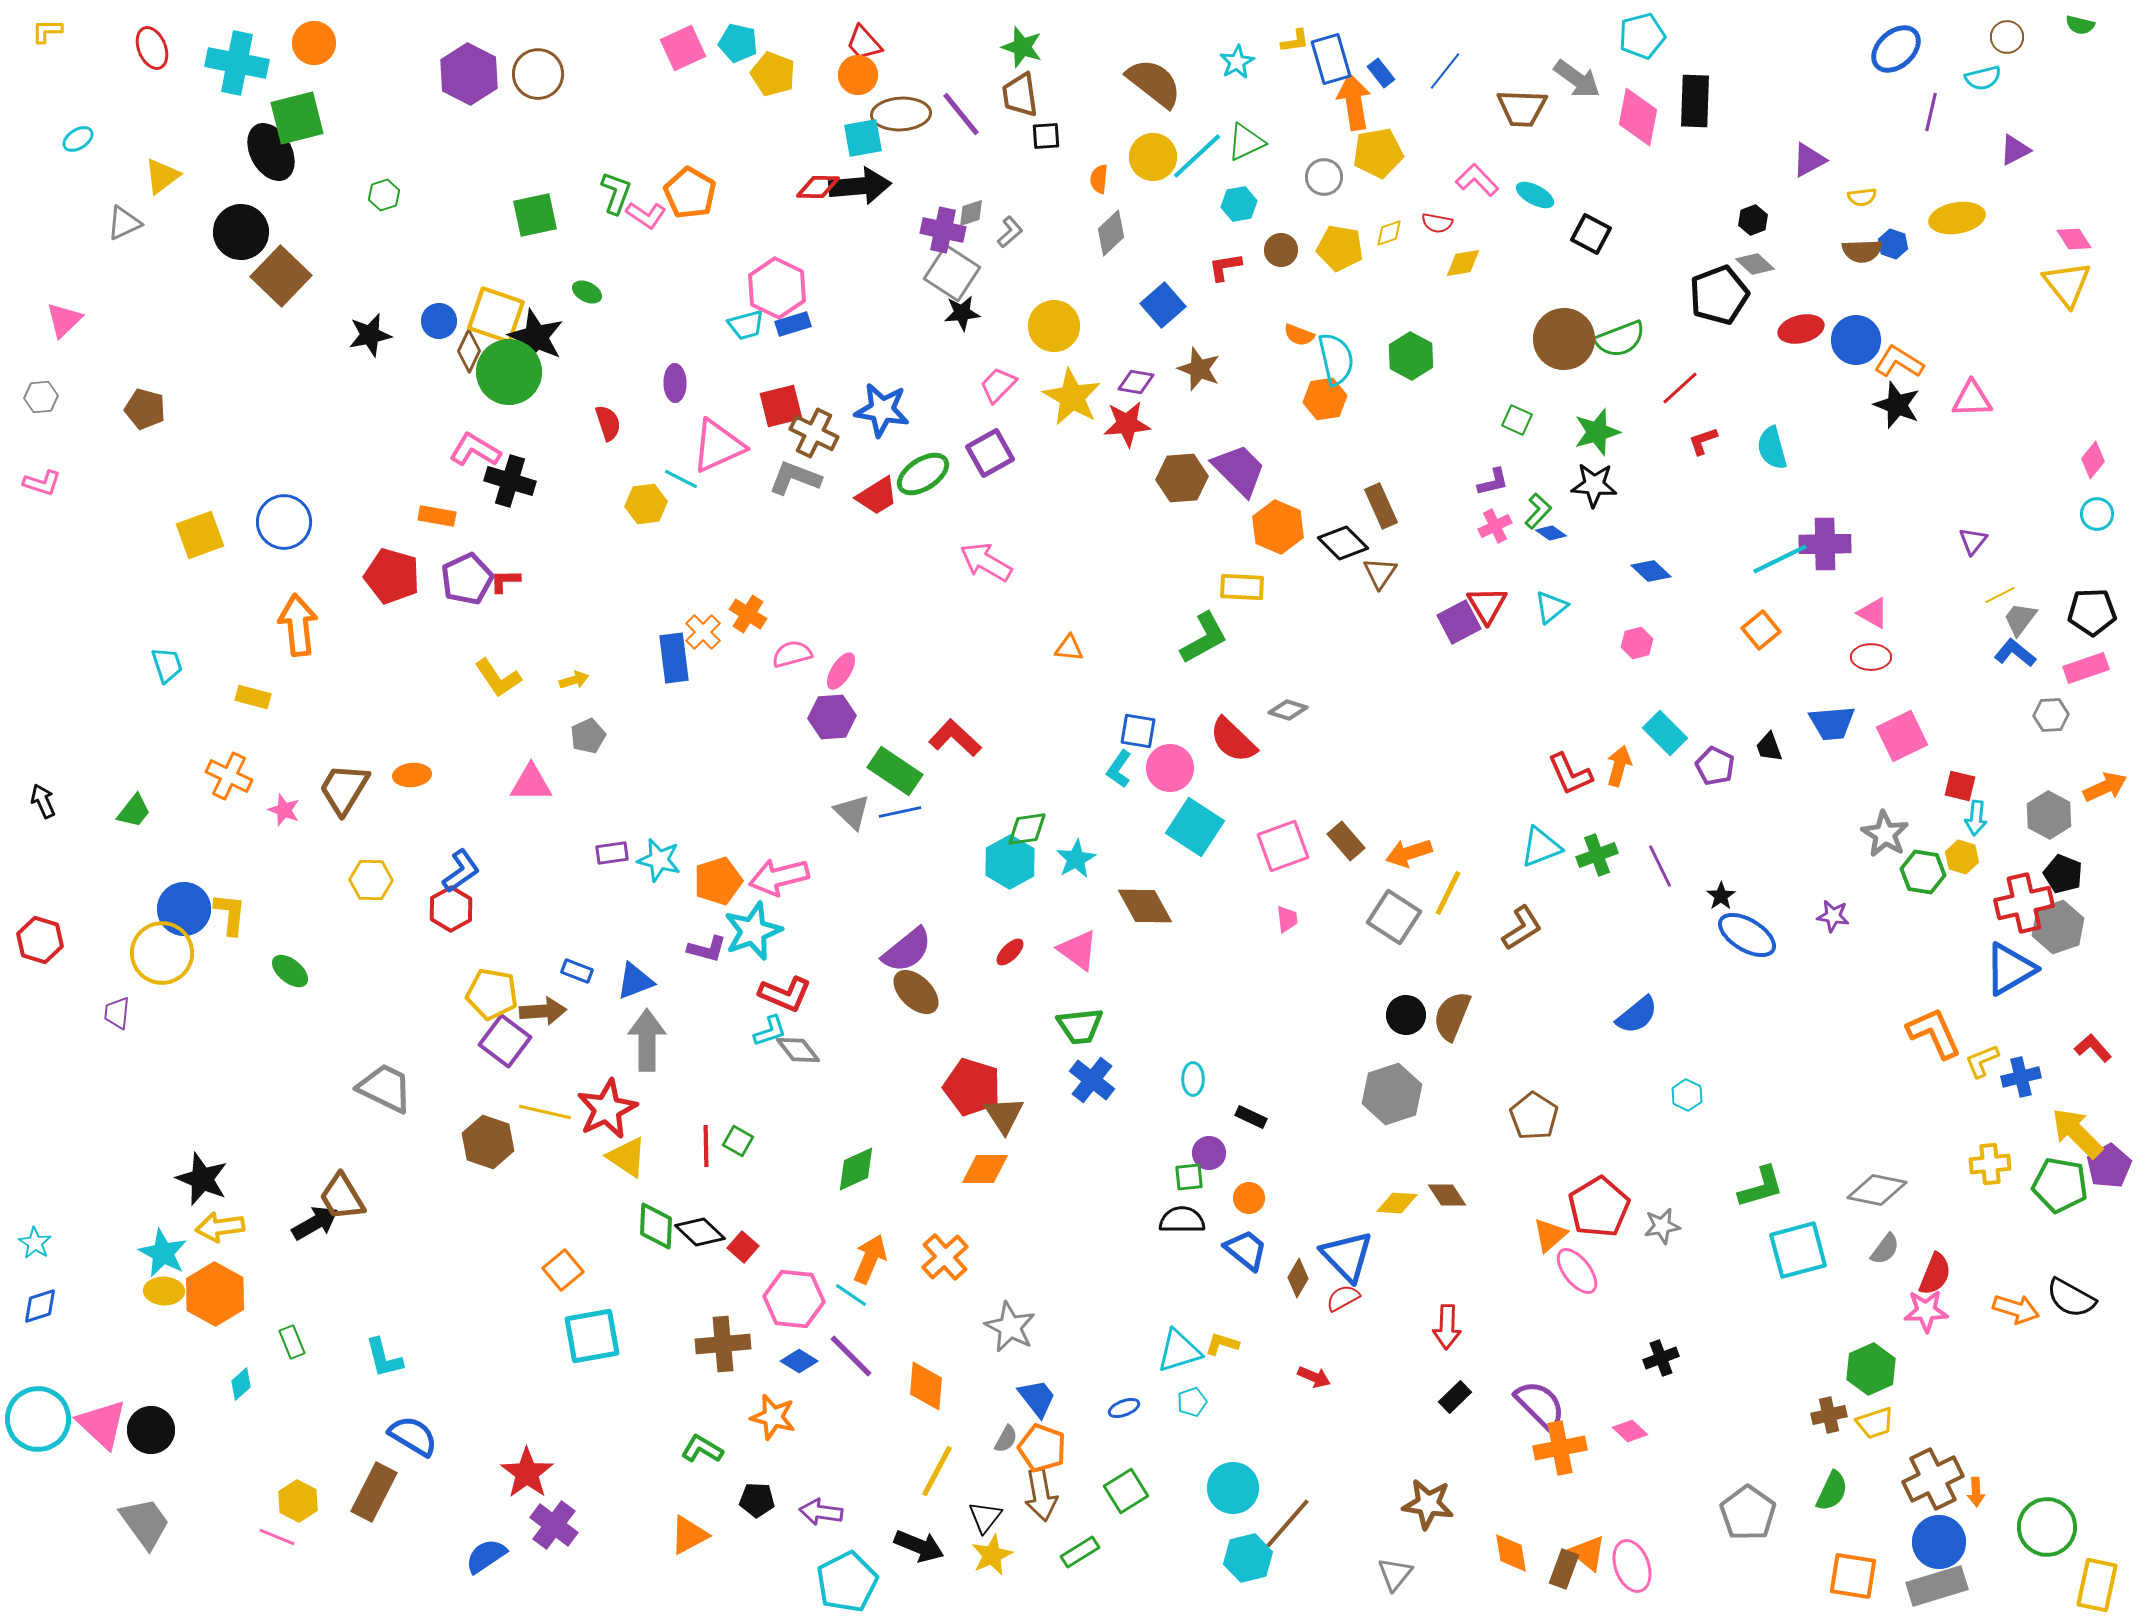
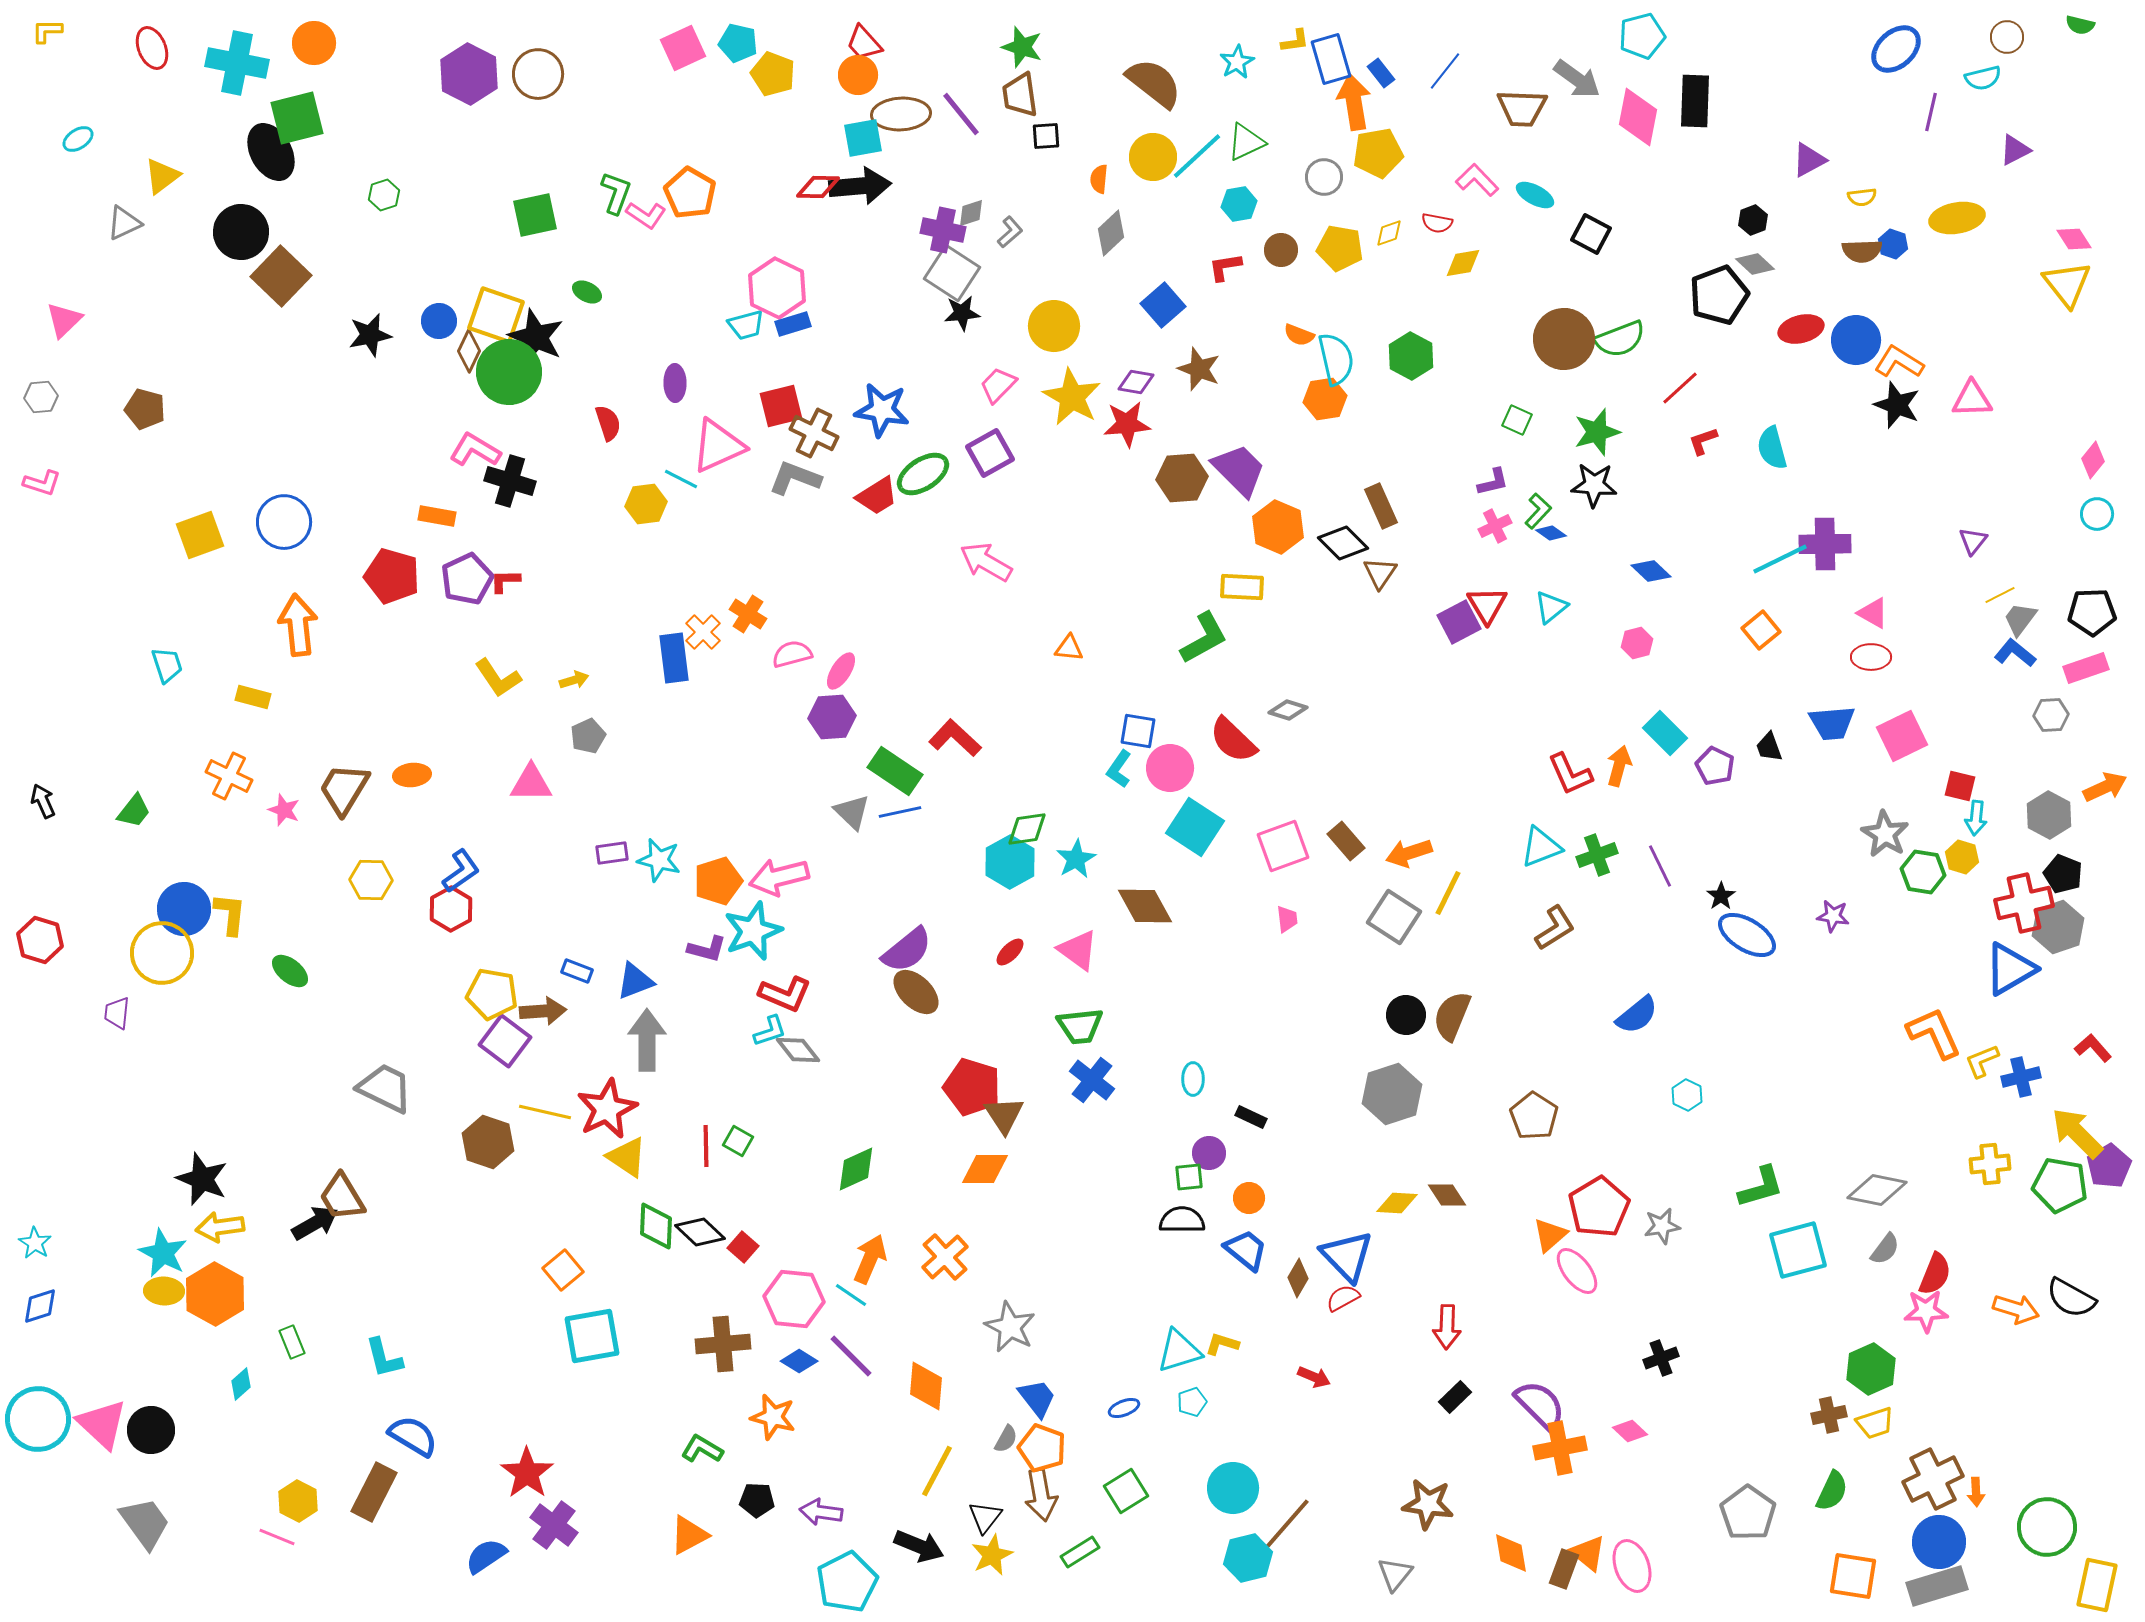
brown L-shape at (1522, 928): moved 33 px right
